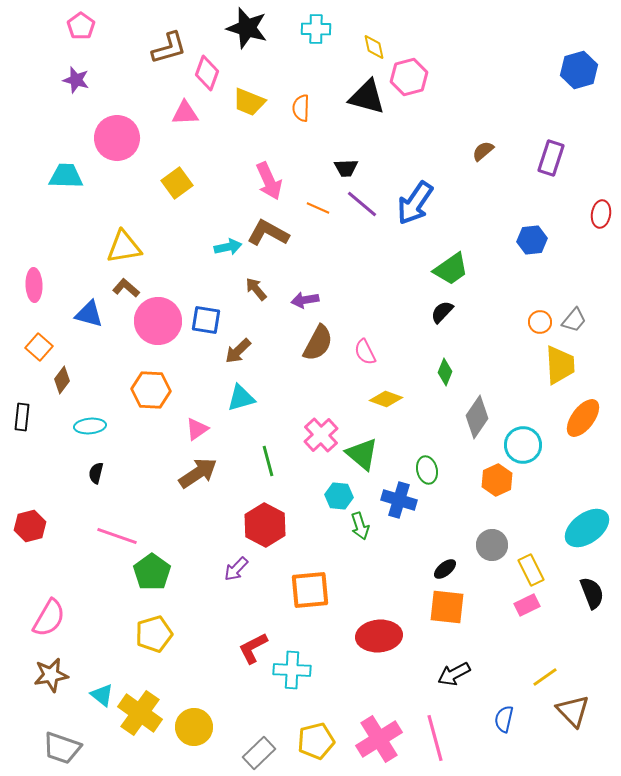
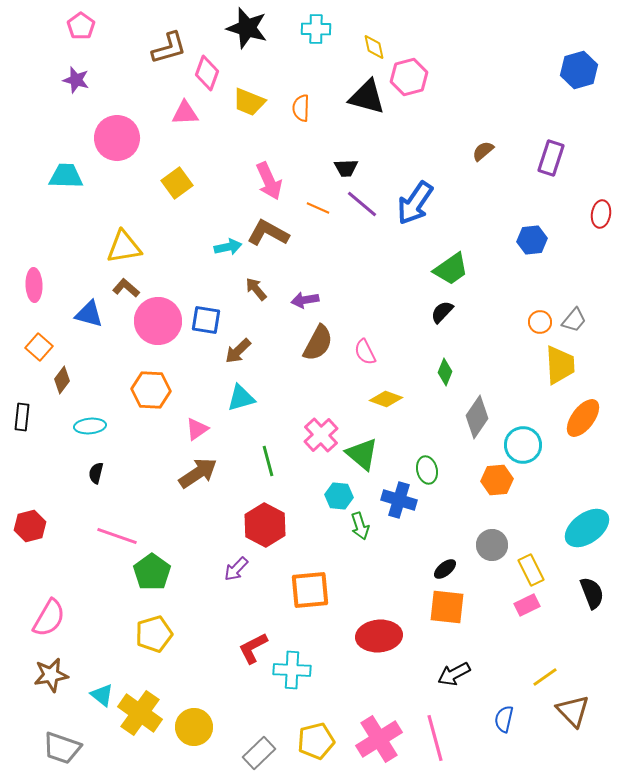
orange hexagon at (497, 480): rotated 20 degrees clockwise
